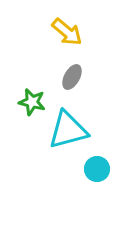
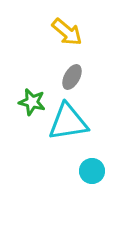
cyan triangle: moved 8 px up; rotated 6 degrees clockwise
cyan circle: moved 5 px left, 2 px down
